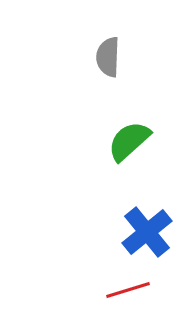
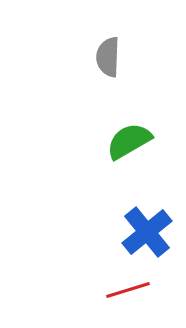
green semicircle: rotated 12 degrees clockwise
